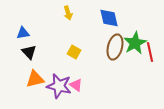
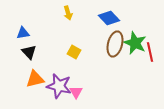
blue diamond: rotated 30 degrees counterclockwise
green star: rotated 20 degrees counterclockwise
brown ellipse: moved 3 px up
pink triangle: moved 7 px down; rotated 24 degrees clockwise
